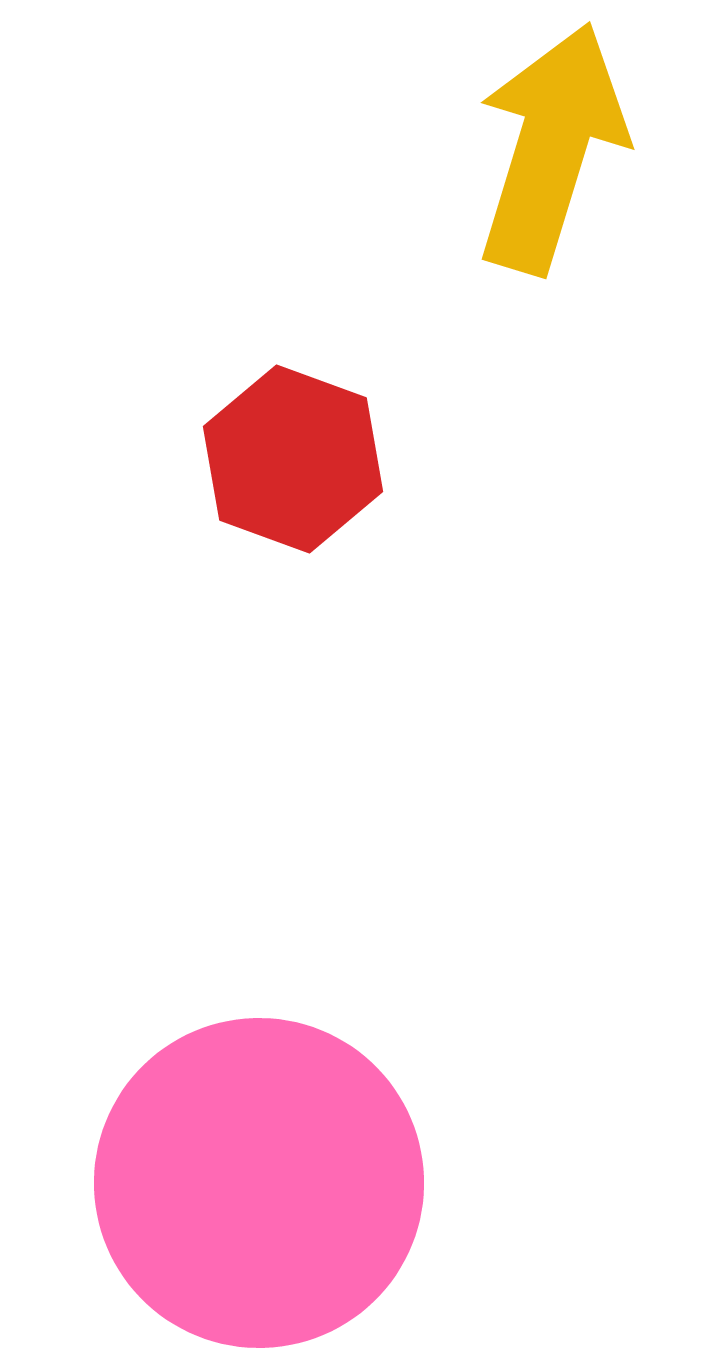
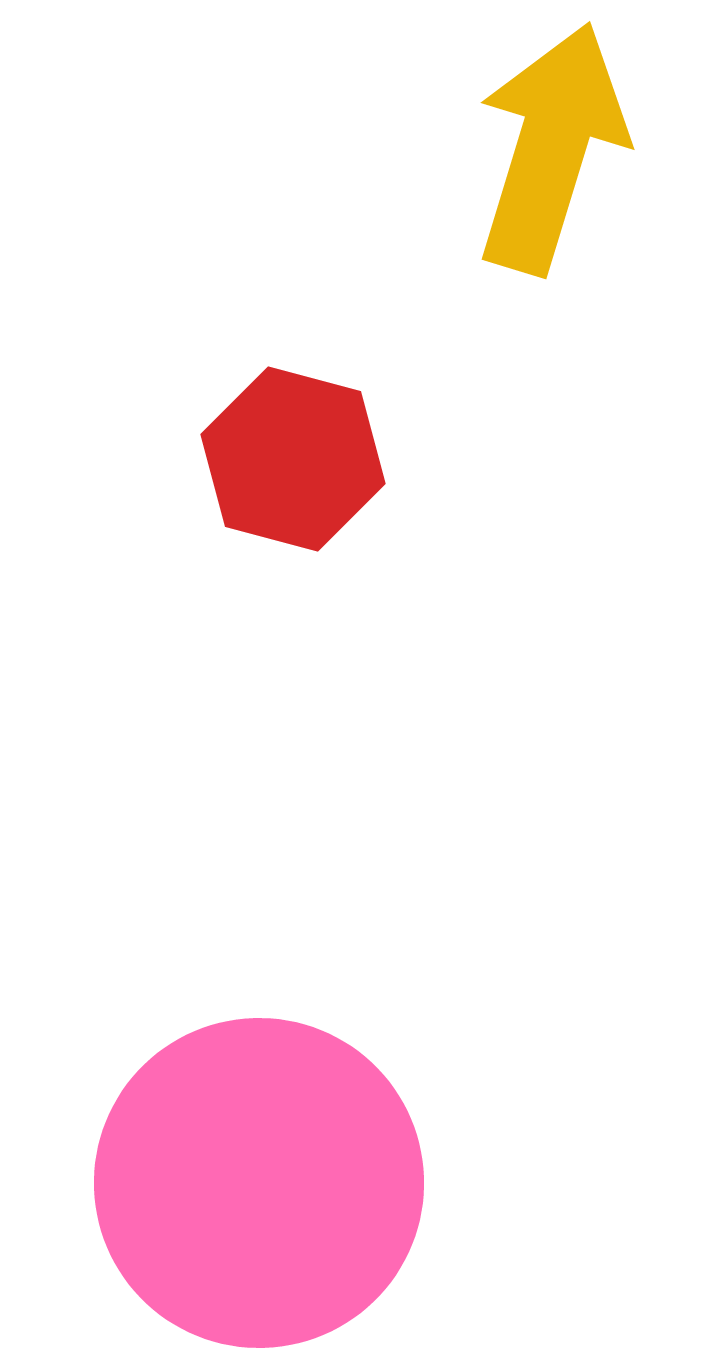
red hexagon: rotated 5 degrees counterclockwise
